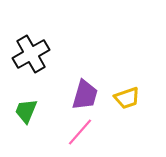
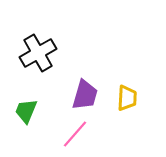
black cross: moved 7 px right, 1 px up
yellow trapezoid: rotated 68 degrees counterclockwise
pink line: moved 5 px left, 2 px down
